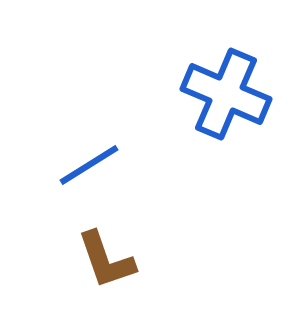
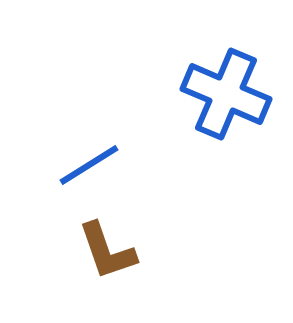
brown L-shape: moved 1 px right, 9 px up
